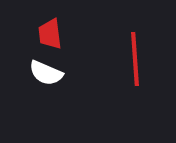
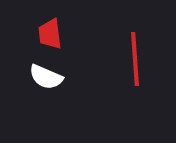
white semicircle: moved 4 px down
